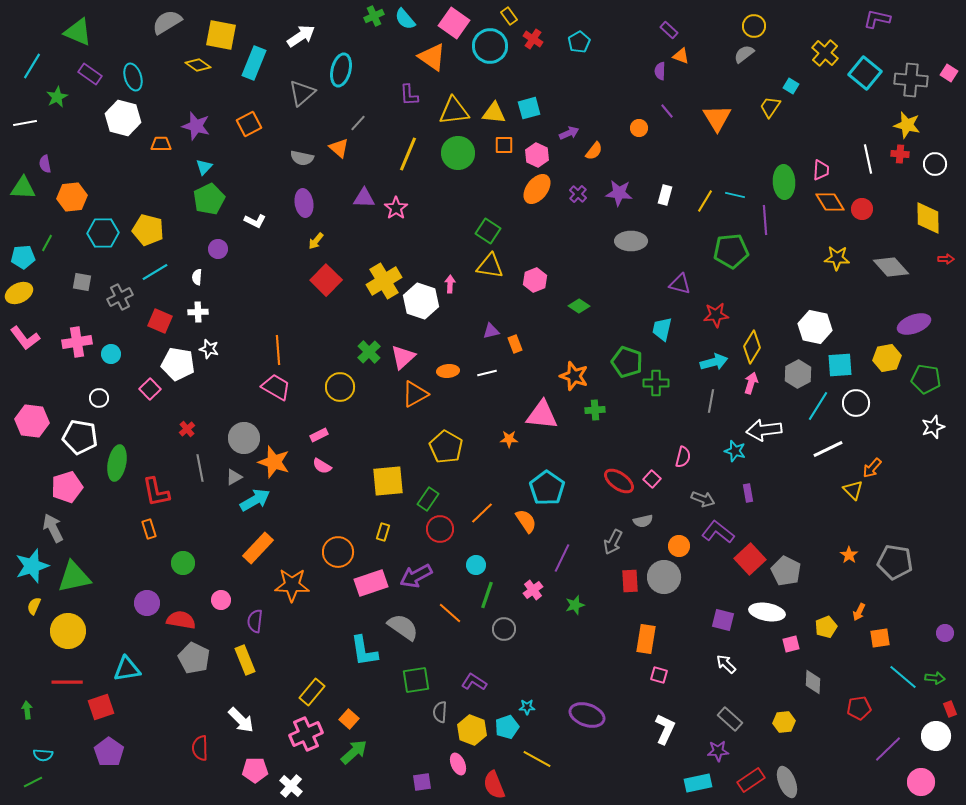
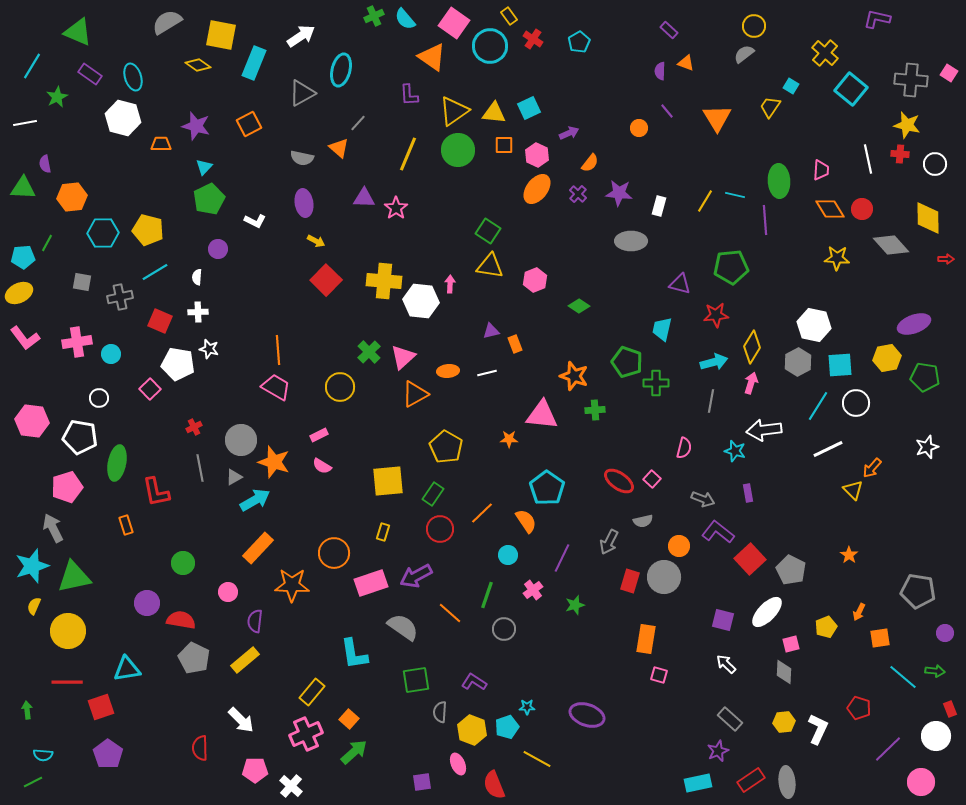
orange triangle at (681, 56): moved 5 px right, 7 px down
cyan square at (865, 73): moved 14 px left, 16 px down
gray triangle at (302, 93): rotated 12 degrees clockwise
cyan square at (529, 108): rotated 10 degrees counterclockwise
yellow triangle at (454, 111): rotated 28 degrees counterclockwise
orange semicircle at (594, 151): moved 4 px left, 12 px down
green circle at (458, 153): moved 3 px up
green ellipse at (784, 182): moved 5 px left, 1 px up
white rectangle at (665, 195): moved 6 px left, 11 px down
orange diamond at (830, 202): moved 7 px down
yellow arrow at (316, 241): rotated 102 degrees counterclockwise
green pentagon at (731, 251): moved 16 px down
gray diamond at (891, 267): moved 22 px up
yellow cross at (384, 281): rotated 36 degrees clockwise
gray cross at (120, 297): rotated 15 degrees clockwise
white hexagon at (421, 301): rotated 12 degrees counterclockwise
white hexagon at (815, 327): moved 1 px left, 2 px up
gray hexagon at (798, 374): moved 12 px up
green pentagon at (926, 379): moved 1 px left, 2 px up
white star at (933, 427): moved 6 px left, 20 px down
red cross at (187, 429): moved 7 px right, 2 px up; rotated 14 degrees clockwise
gray circle at (244, 438): moved 3 px left, 2 px down
pink semicircle at (683, 457): moved 1 px right, 9 px up
green rectangle at (428, 499): moved 5 px right, 5 px up
orange rectangle at (149, 529): moved 23 px left, 4 px up
gray arrow at (613, 542): moved 4 px left
orange circle at (338, 552): moved 4 px left, 1 px down
gray pentagon at (895, 562): moved 23 px right, 29 px down
cyan circle at (476, 565): moved 32 px right, 10 px up
gray pentagon at (786, 571): moved 5 px right, 1 px up
red rectangle at (630, 581): rotated 20 degrees clockwise
pink circle at (221, 600): moved 7 px right, 8 px up
white ellipse at (767, 612): rotated 56 degrees counterclockwise
cyan L-shape at (364, 651): moved 10 px left, 3 px down
yellow rectangle at (245, 660): rotated 72 degrees clockwise
green arrow at (935, 678): moved 7 px up
gray diamond at (813, 682): moved 29 px left, 10 px up
red pentagon at (859, 708): rotated 25 degrees clockwise
white L-shape at (665, 729): moved 153 px right
purple star at (718, 751): rotated 20 degrees counterclockwise
purple pentagon at (109, 752): moved 1 px left, 2 px down
gray ellipse at (787, 782): rotated 16 degrees clockwise
